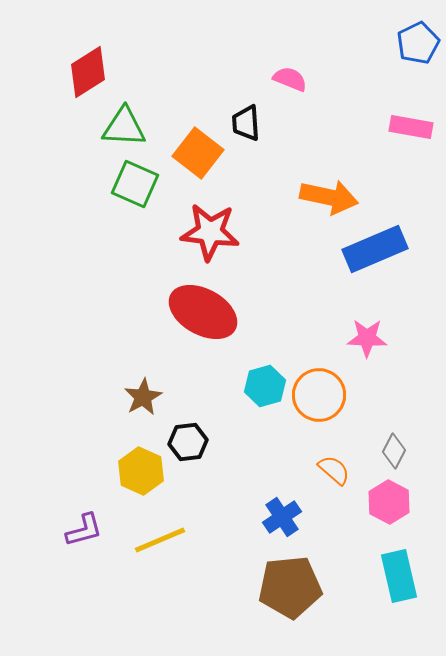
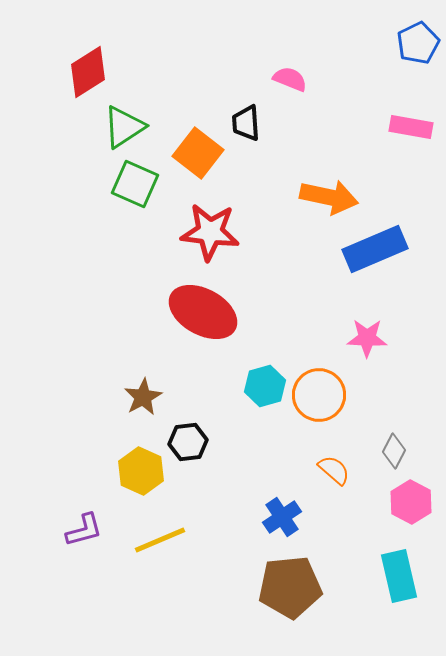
green triangle: rotated 36 degrees counterclockwise
pink hexagon: moved 22 px right
